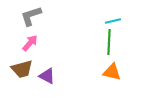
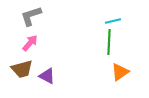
orange triangle: moved 8 px right; rotated 48 degrees counterclockwise
